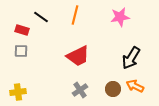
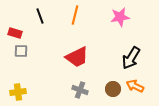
black line: moved 1 px left, 1 px up; rotated 35 degrees clockwise
red rectangle: moved 7 px left, 3 px down
red trapezoid: moved 1 px left, 1 px down
gray cross: rotated 35 degrees counterclockwise
